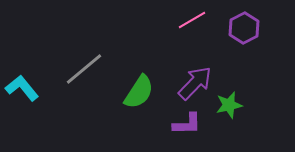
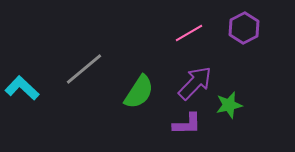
pink line: moved 3 px left, 13 px down
cyan L-shape: rotated 8 degrees counterclockwise
